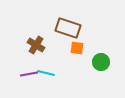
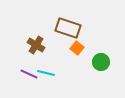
orange square: rotated 32 degrees clockwise
purple line: rotated 36 degrees clockwise
